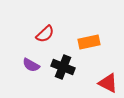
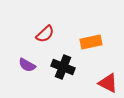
orange rectangle: moved 2 px right
purple semicircle: moved 4 px left
